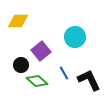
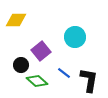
yellow diamond: moved 2 px left, 1 px up
blue line: rotated 24 degrees counterclockwise
black L-shape: rotated 35 degrees clockwise
